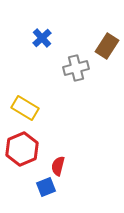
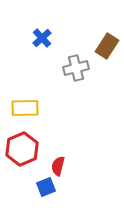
yellow rectangle: rotated 32 degrees counterclockwise
